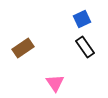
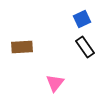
brown rectangle: moved 1 px left, 1 px up; rotated 30 degrees clockwise
pink triangle: rotated 12 degrees clockwise
